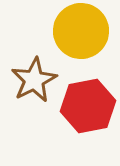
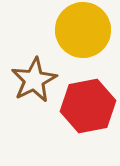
yellow circle: moved 2 px right, 1 px up
